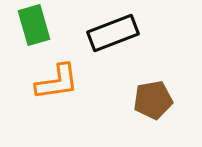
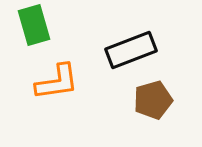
black rectangle: moved 18 px right, 17 px down
brown pentagon: rotated 6 degrees counterclockwise
